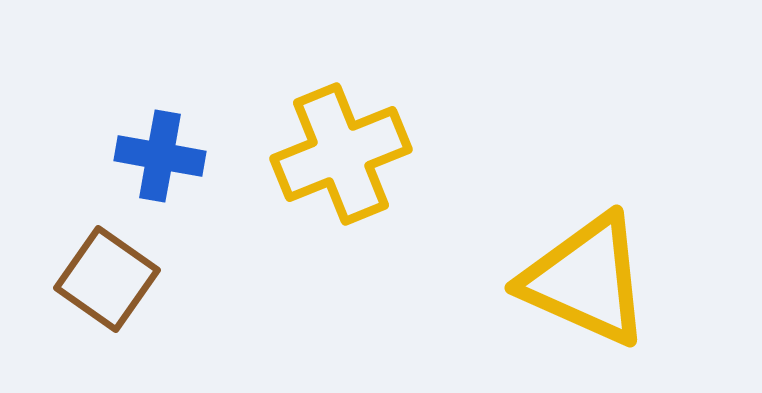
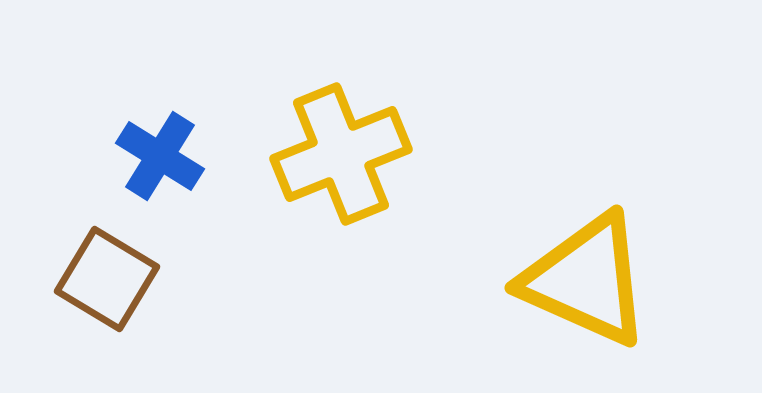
blue cross: rotated 22 degrees clockwise
brown square: rotated 4 degrees counterclockwise
